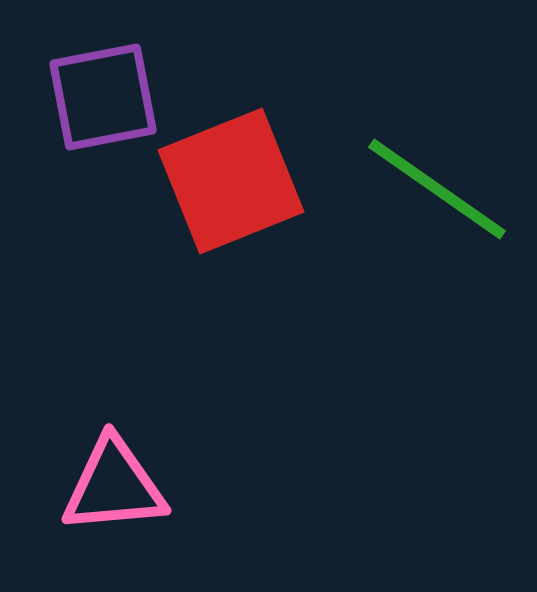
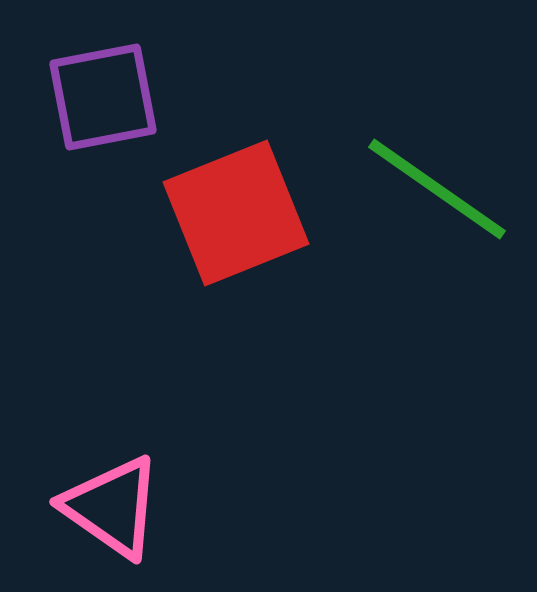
red square: moved 5 px right, 32 px down
pink triangle: moved 2 px left, 21 px down; rotated 40 degrees clockwise
